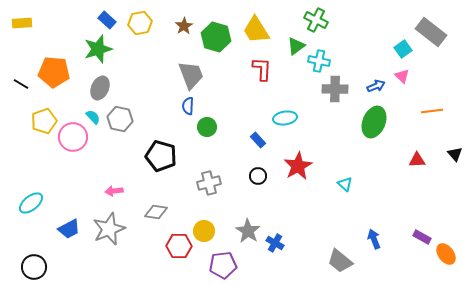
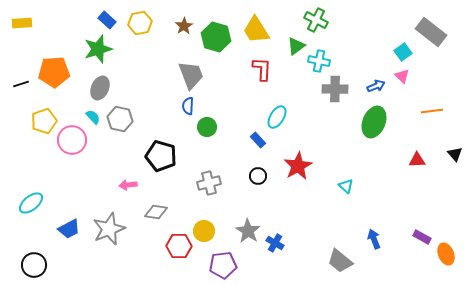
cyan square at (403, 49): moved 3 px down
orange pentagon at (54, 72): rotated 8 degrees counterclockwise
black line at (21, 84): rotated 49 degrees counterclockwise
cyan ellipse at (285, 118): moved 8 px left, 1 px up; rotated 50 degrees counterclockwise
pink circle at (73, 137): moved 1 px left, 3 px down
cyan triangle at (345, 184): moved 1 px right, 2 px down
pink arrow at (114, 191): moved 14 px right, 6 px up
orange ellipse at (446, 254): rotated 15 degrees clockwise
black circle at (34, 267): moved 2 px up
